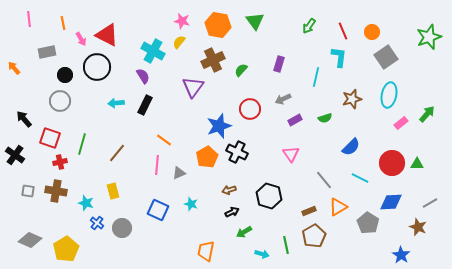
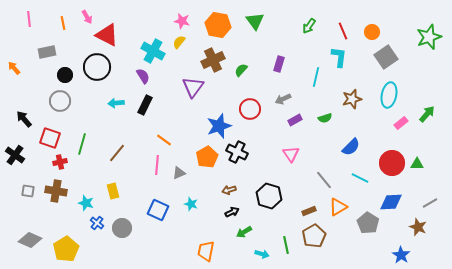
pink arrow at (81, 39): moved 6 px right, 22 px up
